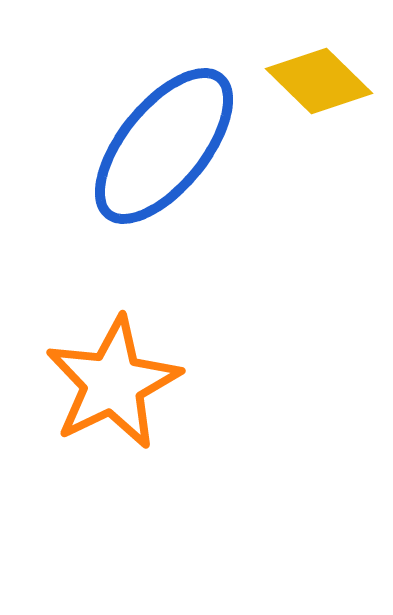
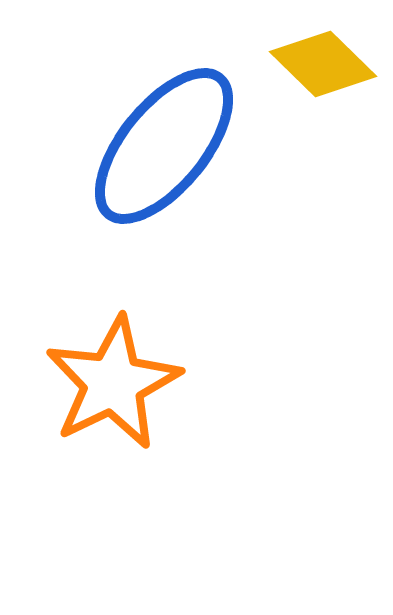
yellow diamond: moved 4 px right, 17 px up
